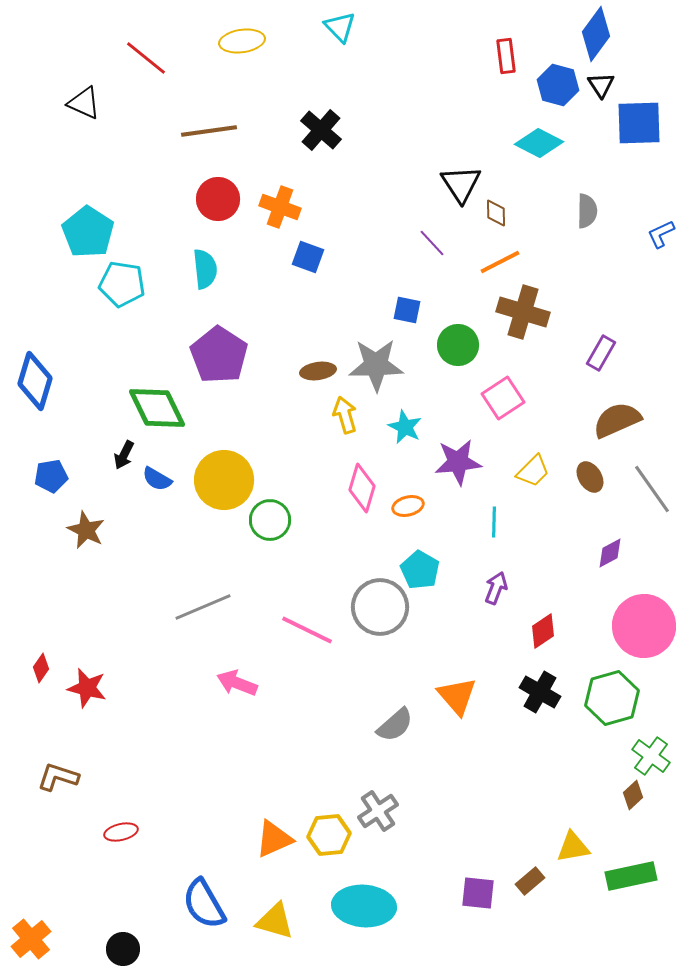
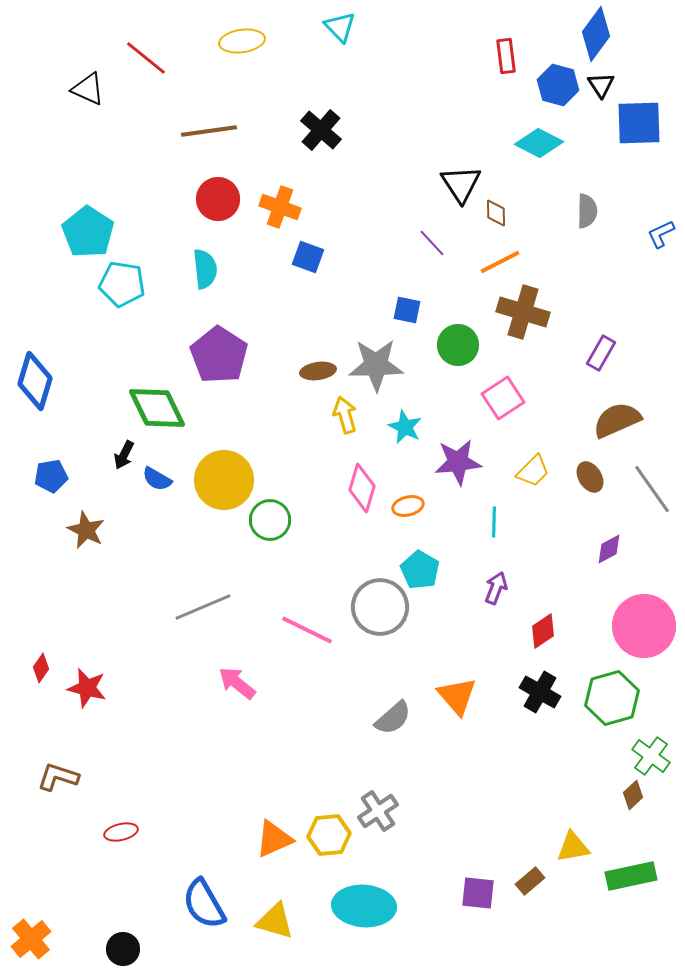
black triangle at (84, 103): moved 4 px right, 14 px up
purple diamond at (610, 553): moved 1 px left, 4 px up
pink arrow at (237, 683): rotated 18 degrees clockwise
gray semicircle at (395, 725): moved 2 px left, 7 px up
